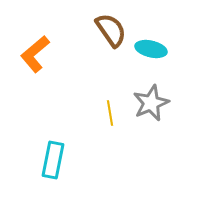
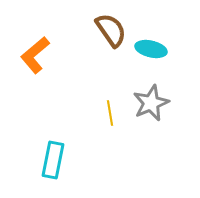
orange L-shape: moved 1 px down
